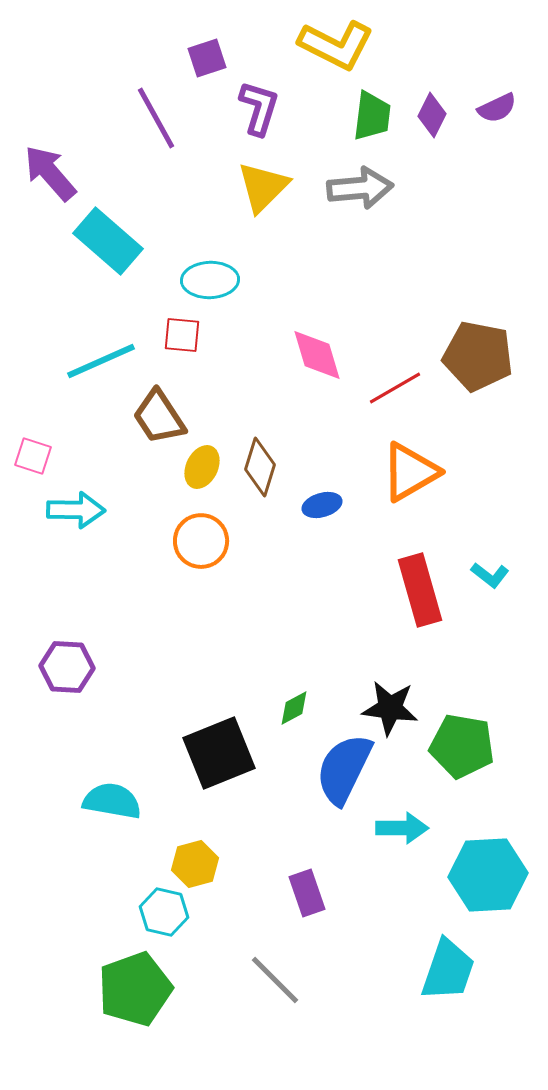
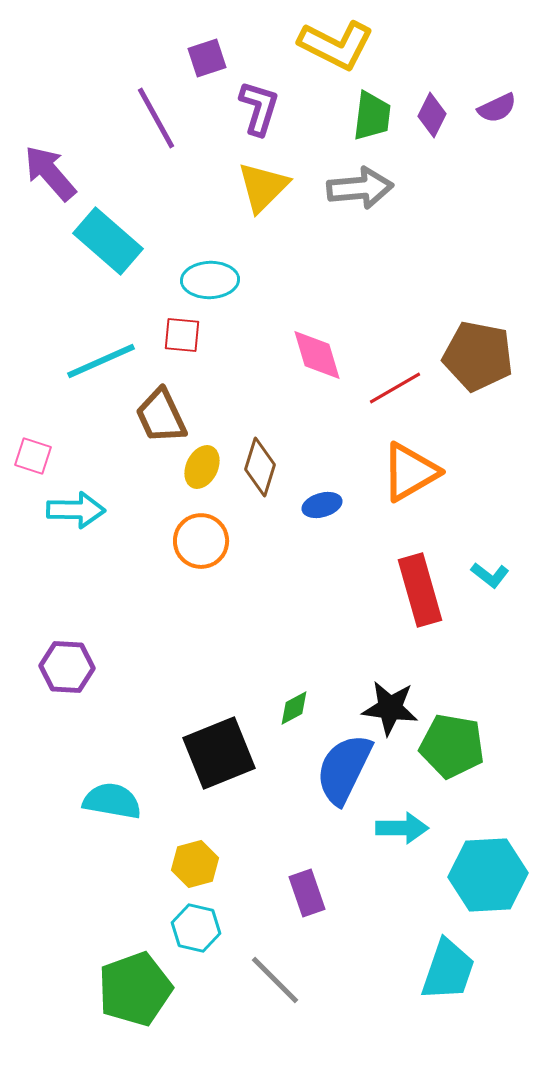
brown trapezoid at (159, 417): moved 2 px right, 1 px up; rotated 8 degrees clockwise
green pentagon at (462, 746): moved 10 px left
cyan hexagon at (164, 912): moved 32 px right, 16 px down
